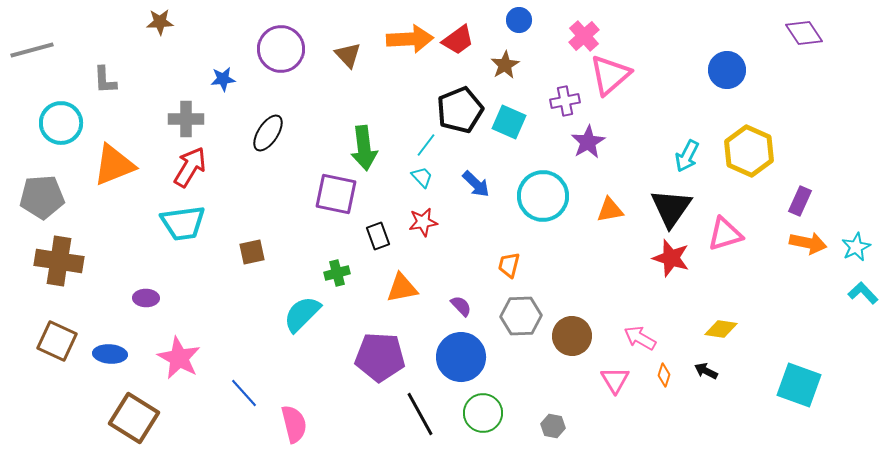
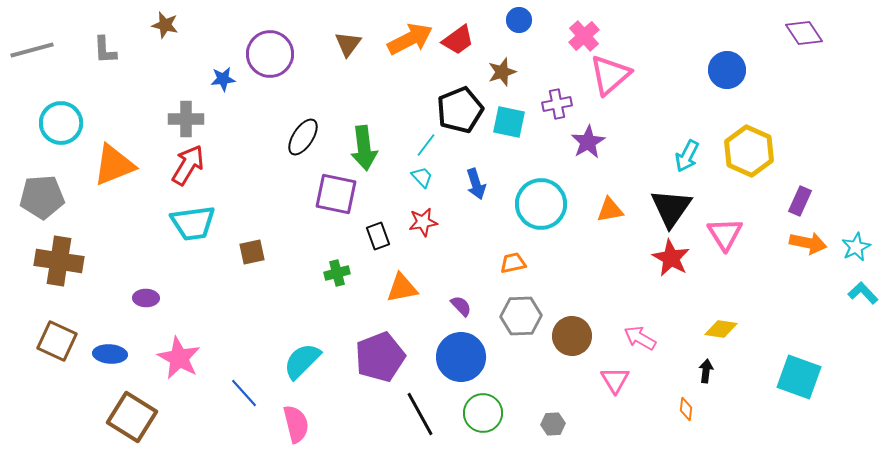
brown star at (160, 22): moved 5 px right, 3 px down; rotated 16 degrees clockwise
orange arrow at (410, 39): rotated 24 degrees counterclockwise
purple circle at (281, 49): moved 11 px left, 5 px down
brown triangle at (348, 55): moved 11 px up; rotated 20 degrees clockwise
brown star at (505, 65): moved 3 px left, 7 px down; rotated 12 degrees clockwise
gray L-shape at (105, 80): moved 30 px up
purple cross at (565, 101): moved 8 px left, 3 px down
cyan square at (509, 122): rotated 12 degrees counterclockwise
black ellipse at (268, 133): moved 35 px right, 4 px down
red arrow at (190, 167): moved 2 px left, 2 px up
blue arrow at (476, 184): rotated 28 degrees clockwise
cyan circle at (543, 196): moved 2 px left, 8 px down
cyan trapezoid at (183, 223): moved 10 px right
pink triangle at (725, 234): rotated 45 degrees counterclockwise
red star at (671, 258): rotated 12 degrees clockwise
orange trapezoid at (509, 265): moved 4 px right, 2 px up; rotated 64 degrees clockwise
cyan semicircle at (302, 314): moved 47 px down
purple pentagon at (380, 357): rotated 24 degrees counterclockwise
black arrow at (706, 371): rotated 70 degrees clockwise
orange diamond at (664, 375): moved 22 px right, 34 px down; rotated 10 degrees counterclockwise
cyan square at (799, 385): moved 8 px up
brown square at (134, 418): moved 2 px left, 1 px up
pink semicircle at (294, 424): moved 2 px right
gray hexagon at (553, 426): moved 2 px up; rotated 15 degrees counterclockwise
